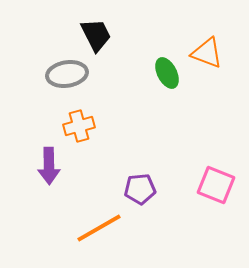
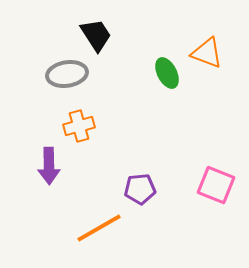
black trapezoid: rotated 6 degrees counterclockwise
